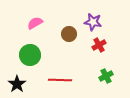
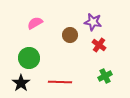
brown circle: moved 1 px right, 1 px down
red cross: rotated 24 degrees counterclockwise
green circle: moved 1 px left, 3 px down
green cross: moved 1 px left
red line: moved 2 px down
black star: moved 4 px right, 1 px up
